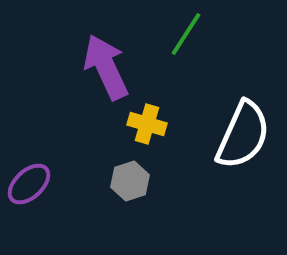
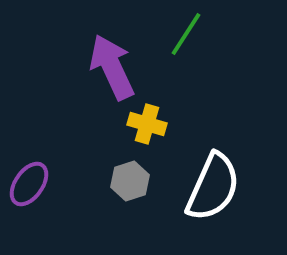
purple arrow: moved 6 px right
white semicircle: moved 30 px left, 52 px down
purple ellipse: rotated 12 degrees counterclockwise
